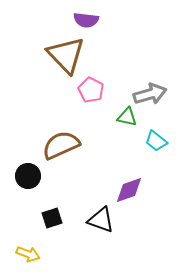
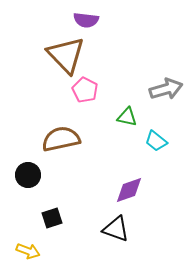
pink pentagon: moved 6 px left
gray arrow: moved 16 px right, 5 px up
brown semicircle: moved 6 px up; rotated 12 degrees clockwise
black circle: moved 1 px up
black triangle: moved 15 px right, 9 px down
yellow arrow: moved 3 px up
